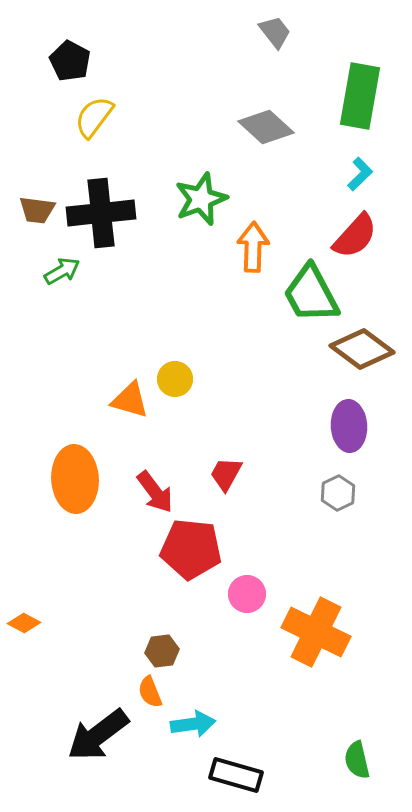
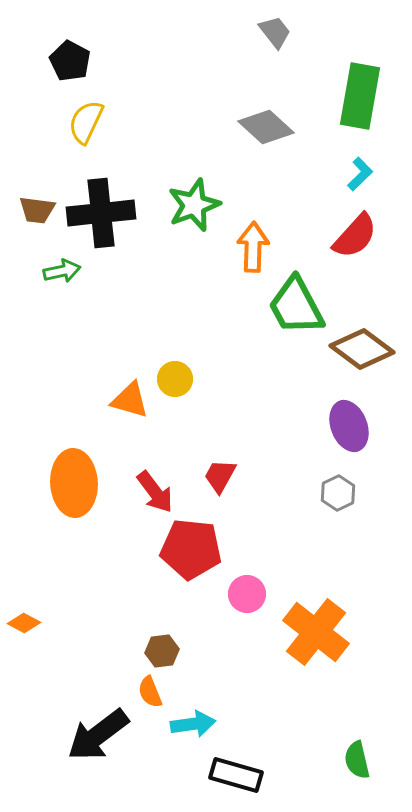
yellow semicircle: moved 8 px left, 5 px down; rotated 12 degrees counterclockwise
green star: moved 7 px left, 6 px down
green arrow: rotated 18 degrees clockwise
green trapezoid: moved 15 px left, 12 px down
purple ellipse: rotated 18 degrees counterclockwise
red trapezoid: moved 6 px left, 2 px down
orange ellipse: moved 1 px left, 4 px down
orange cross: rotated 12 degrees clockwise
